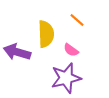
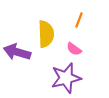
orange line: moved 2 px right; rotated 70 degrees clockwise
pink semicircle: moved 3 px right, 1 px up
